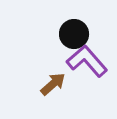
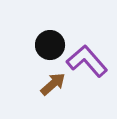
black circle: moved 24 px left, 11 px down
